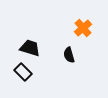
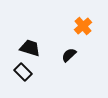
orange cross: moved 2 px up
black semicircle: rotated 63 degrees clockwise
